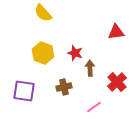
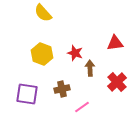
red triangle: moved 1 px left, 11 px down
yellow hexagon: moved 1 px left, 1 px down
brown cross: moved 2 px left, 2 px down
purple square: moved 3 px right, 3 px down
pink line: moved 12 px left
